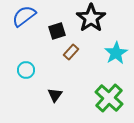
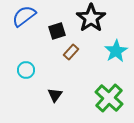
cyan star: moved 2 px up
